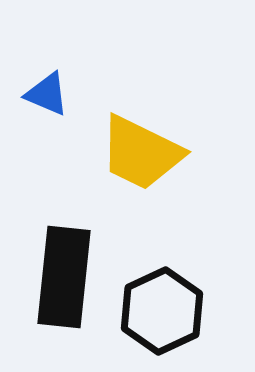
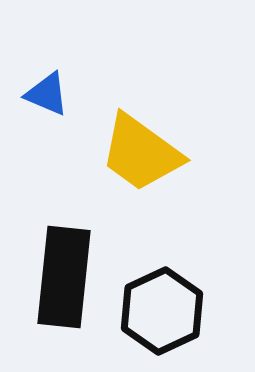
yellow trapezoid: rotated 10 degrees clockwise
